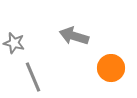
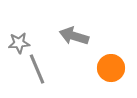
gray star: moved 5 px right; rotated 20 degrees counterclockwise
gray line: moved 4 px right, 8 px up
